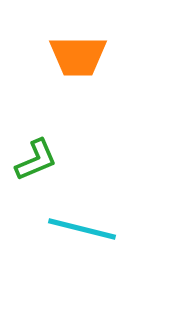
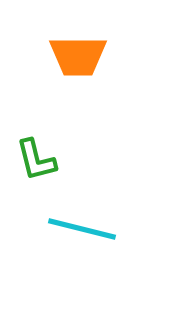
green L-shape: rotated 99 degrees clockwise
